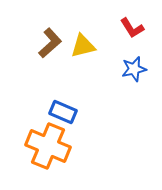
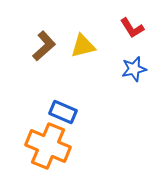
brown L-shape: moved 6 px left, 3 px down
